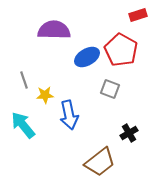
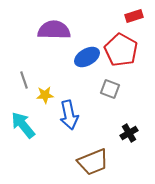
red rectangle: moved 4 px left, 1 px down
brown trapezoid: moved 7 px left; rotated 16 degrees clockwise
